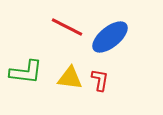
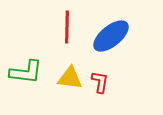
red line: rotated 64 degrees clockwise
blue ellipse: moved 1 px right, 1 px up
red L-shape: moved 2 px down
